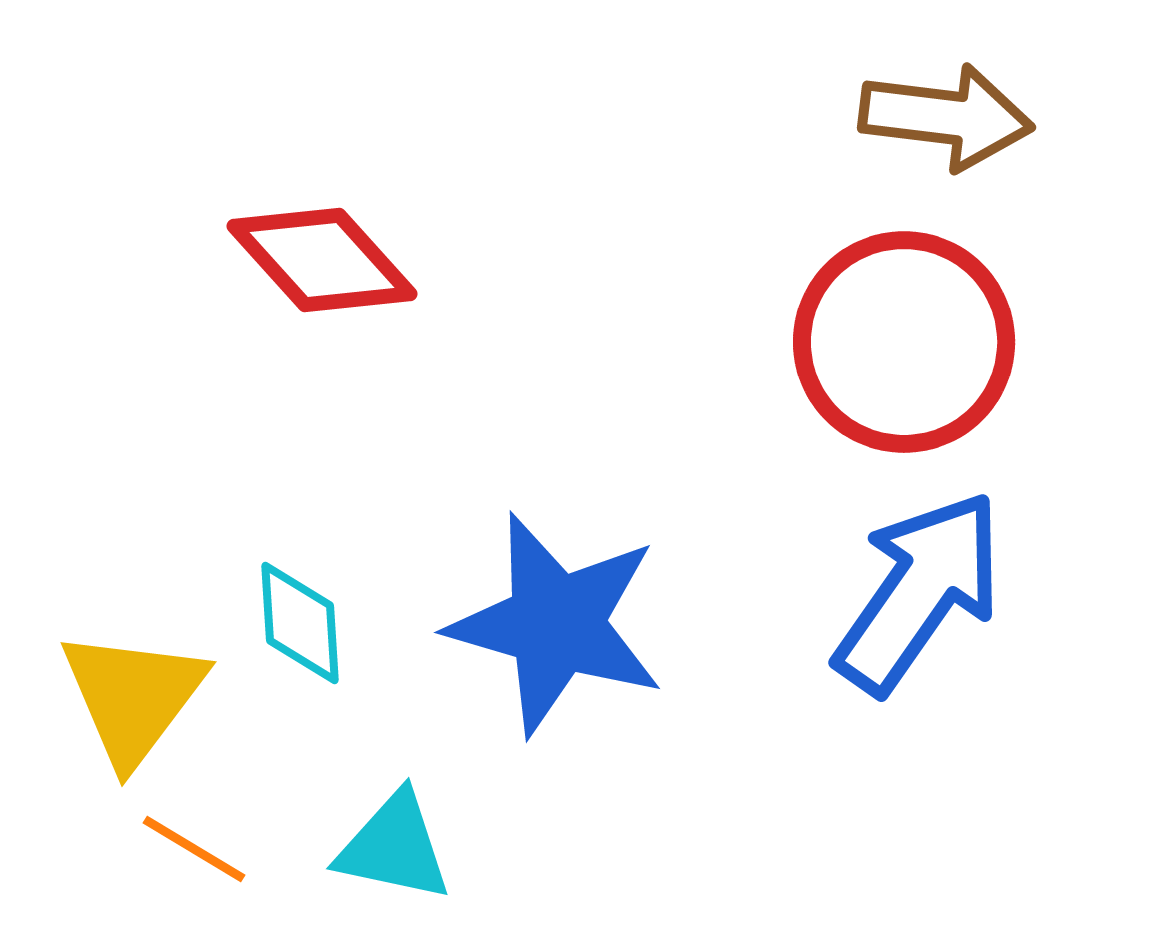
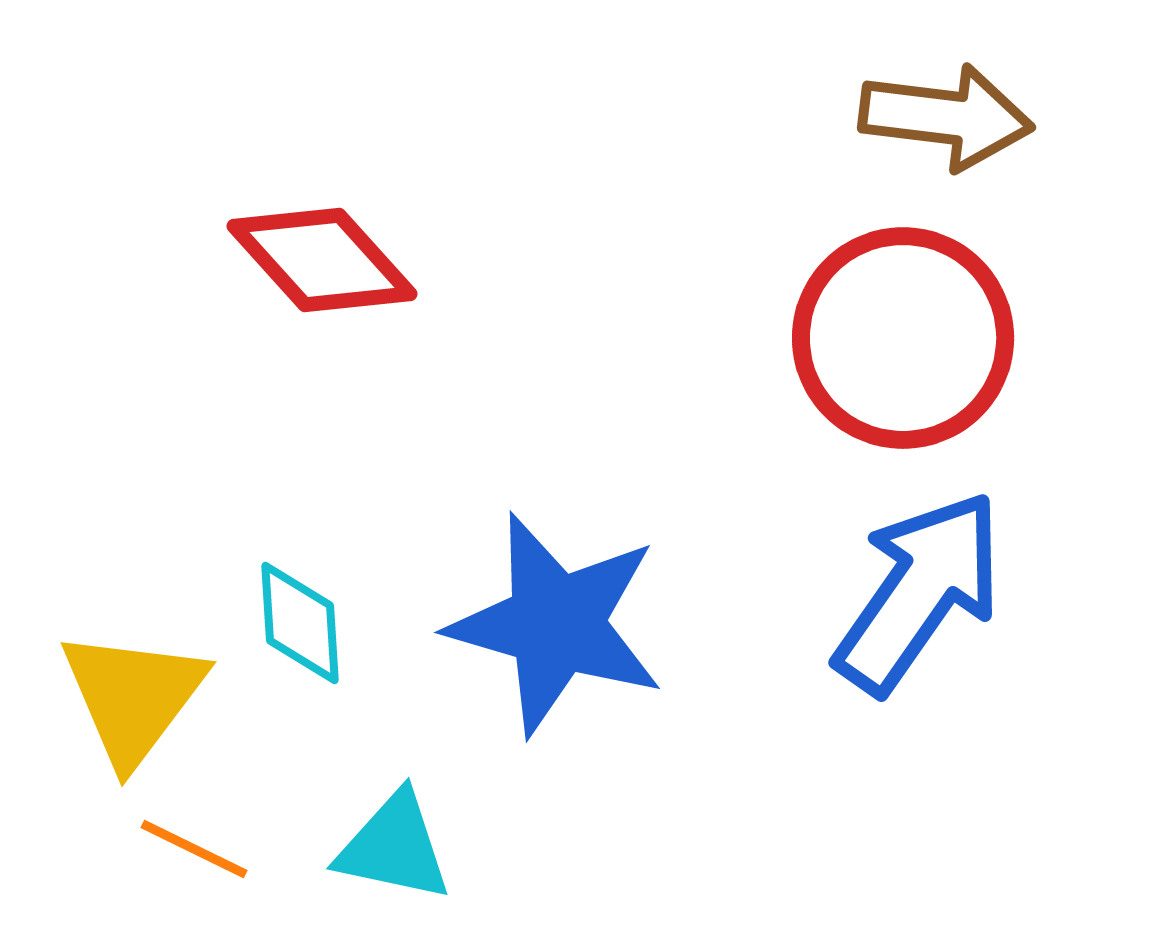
red circle: moved 1 px left, 4 px up
orange line: rotated 5 degrees counterclockwise
